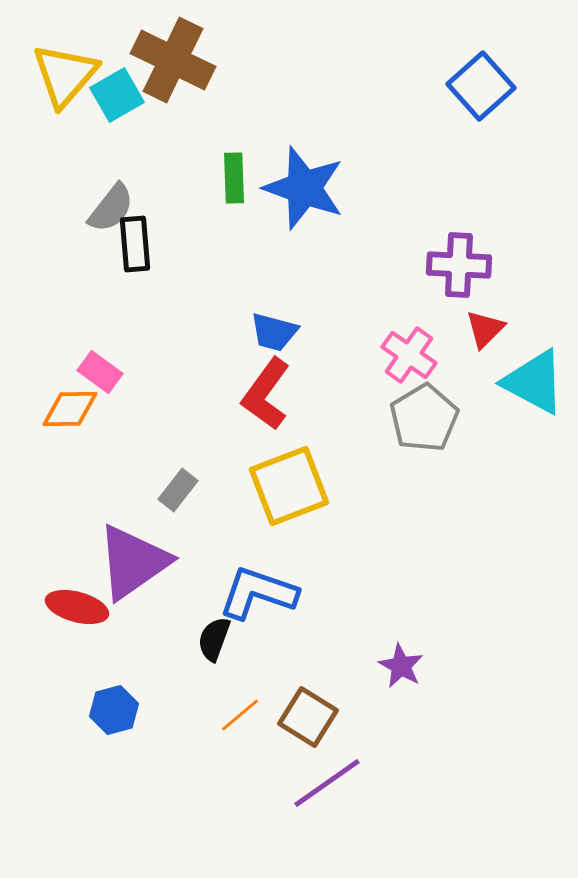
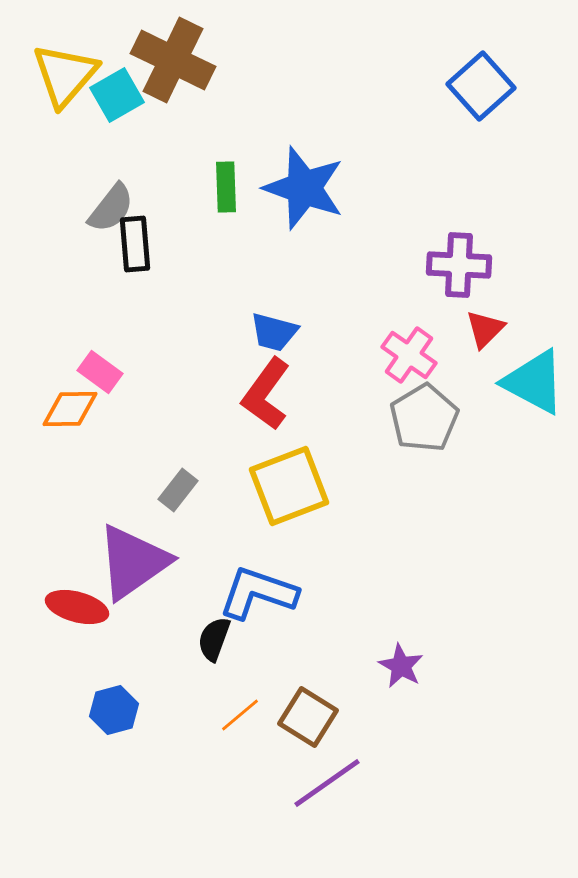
green rectangle: moved 8 px left, 9 px down
